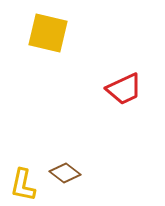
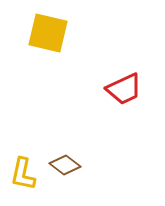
brown diamond: moved 8 px up
yellow L-shape: moved 11 px up
